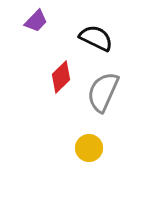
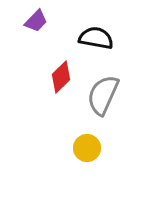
black semicircle: rotated 16 degrees counterclockwise
gray semicircle: moved 3 px down
yellow circle: moved 2 px left
